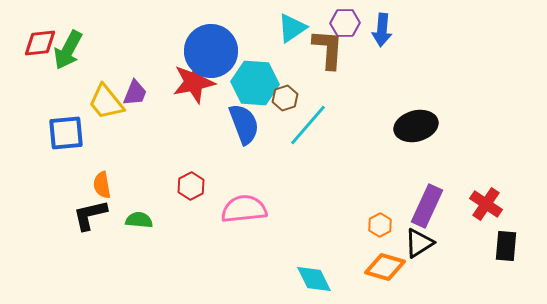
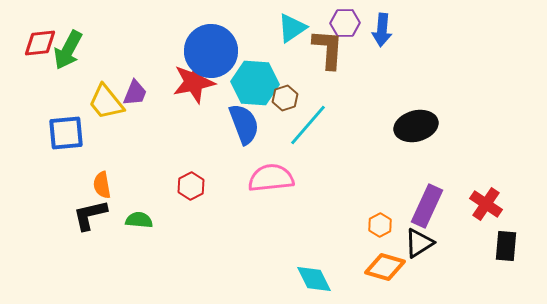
pink semicircle: moved 27 px right, 31 px up
